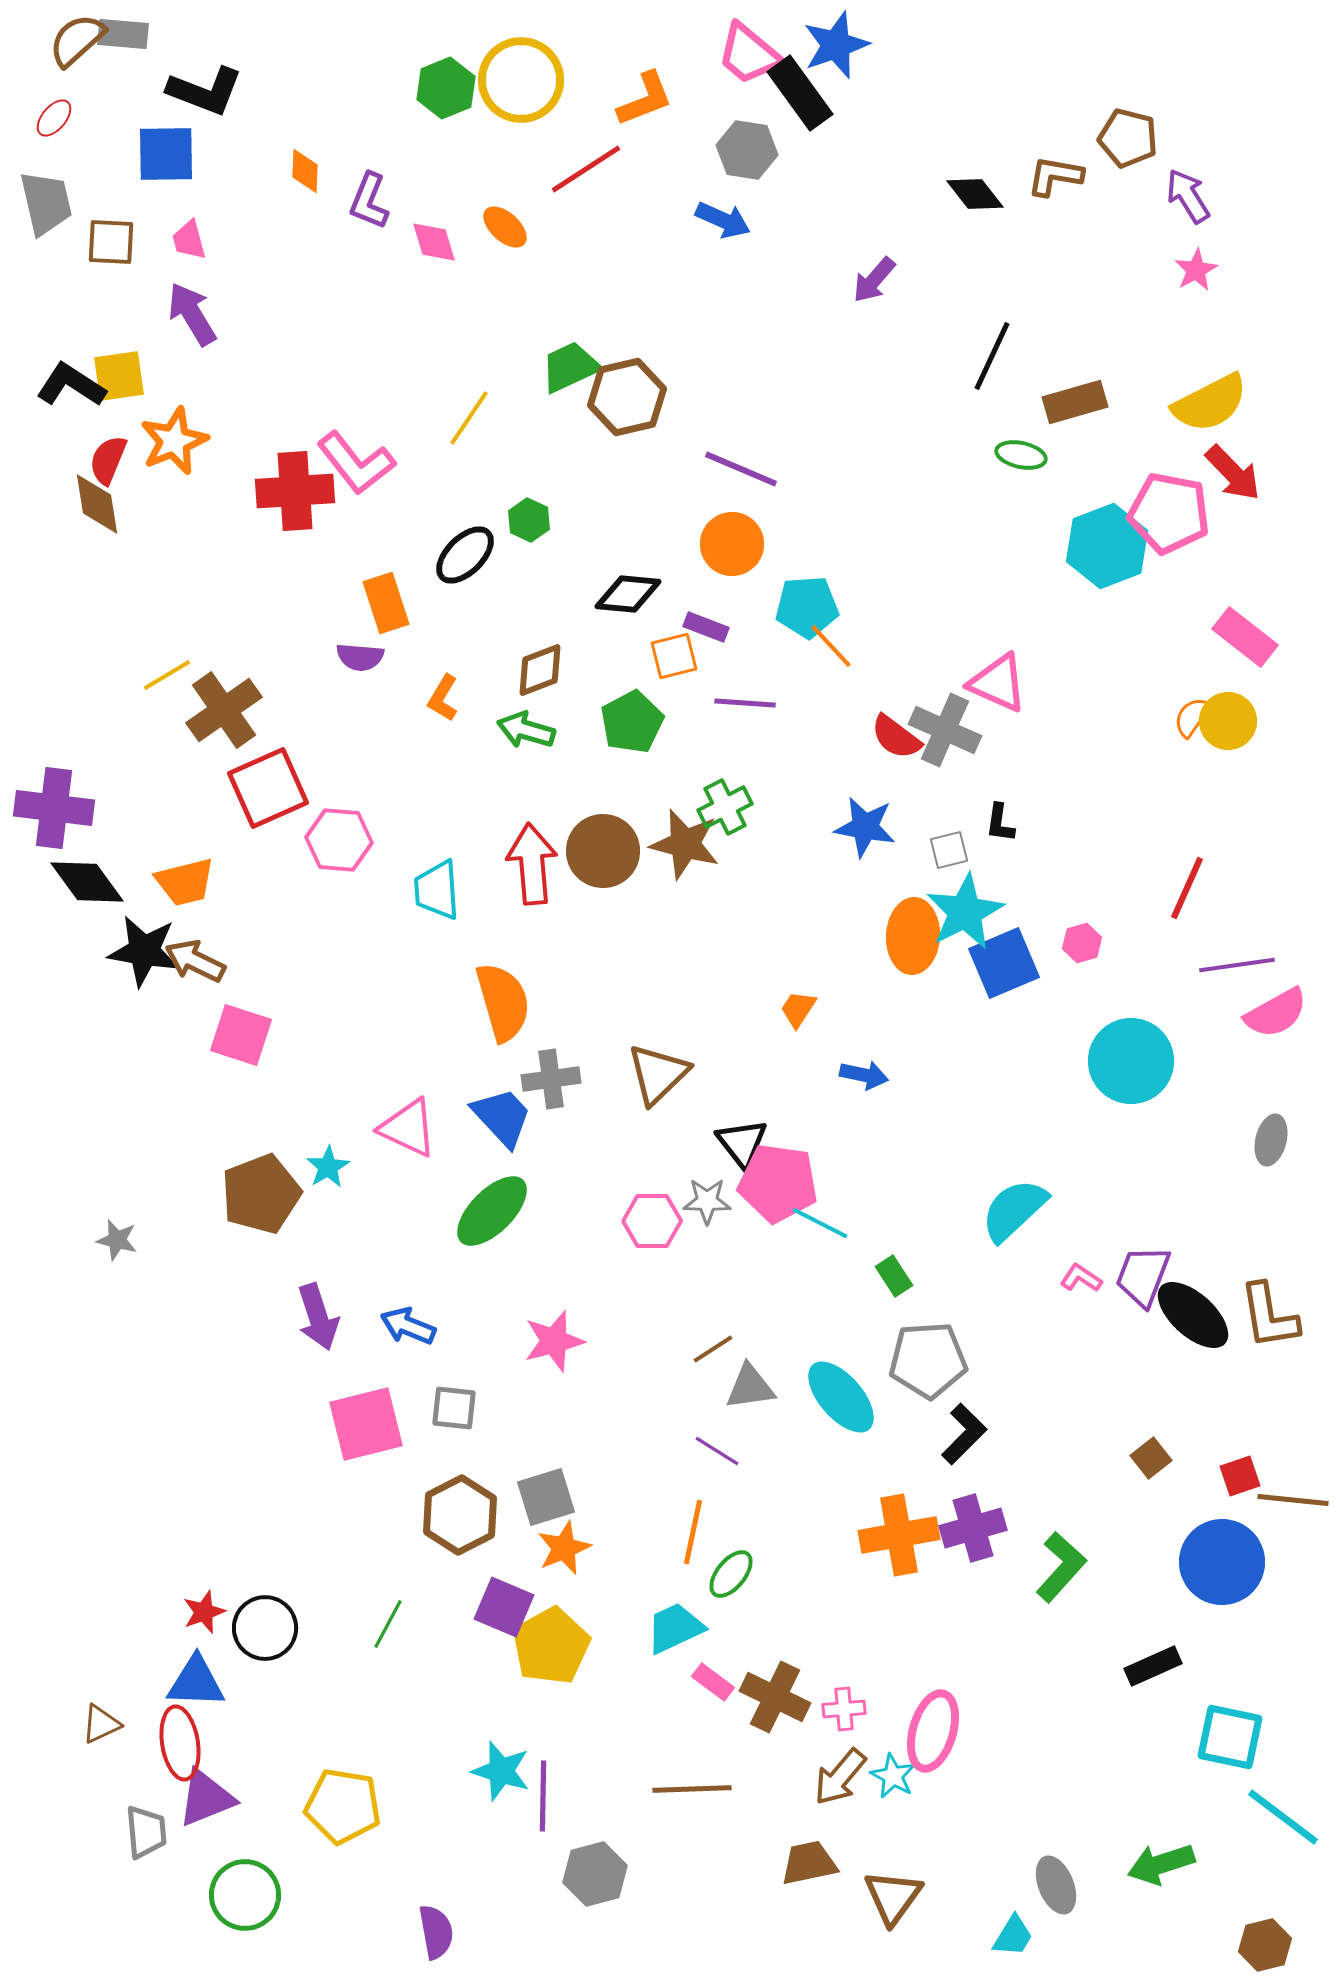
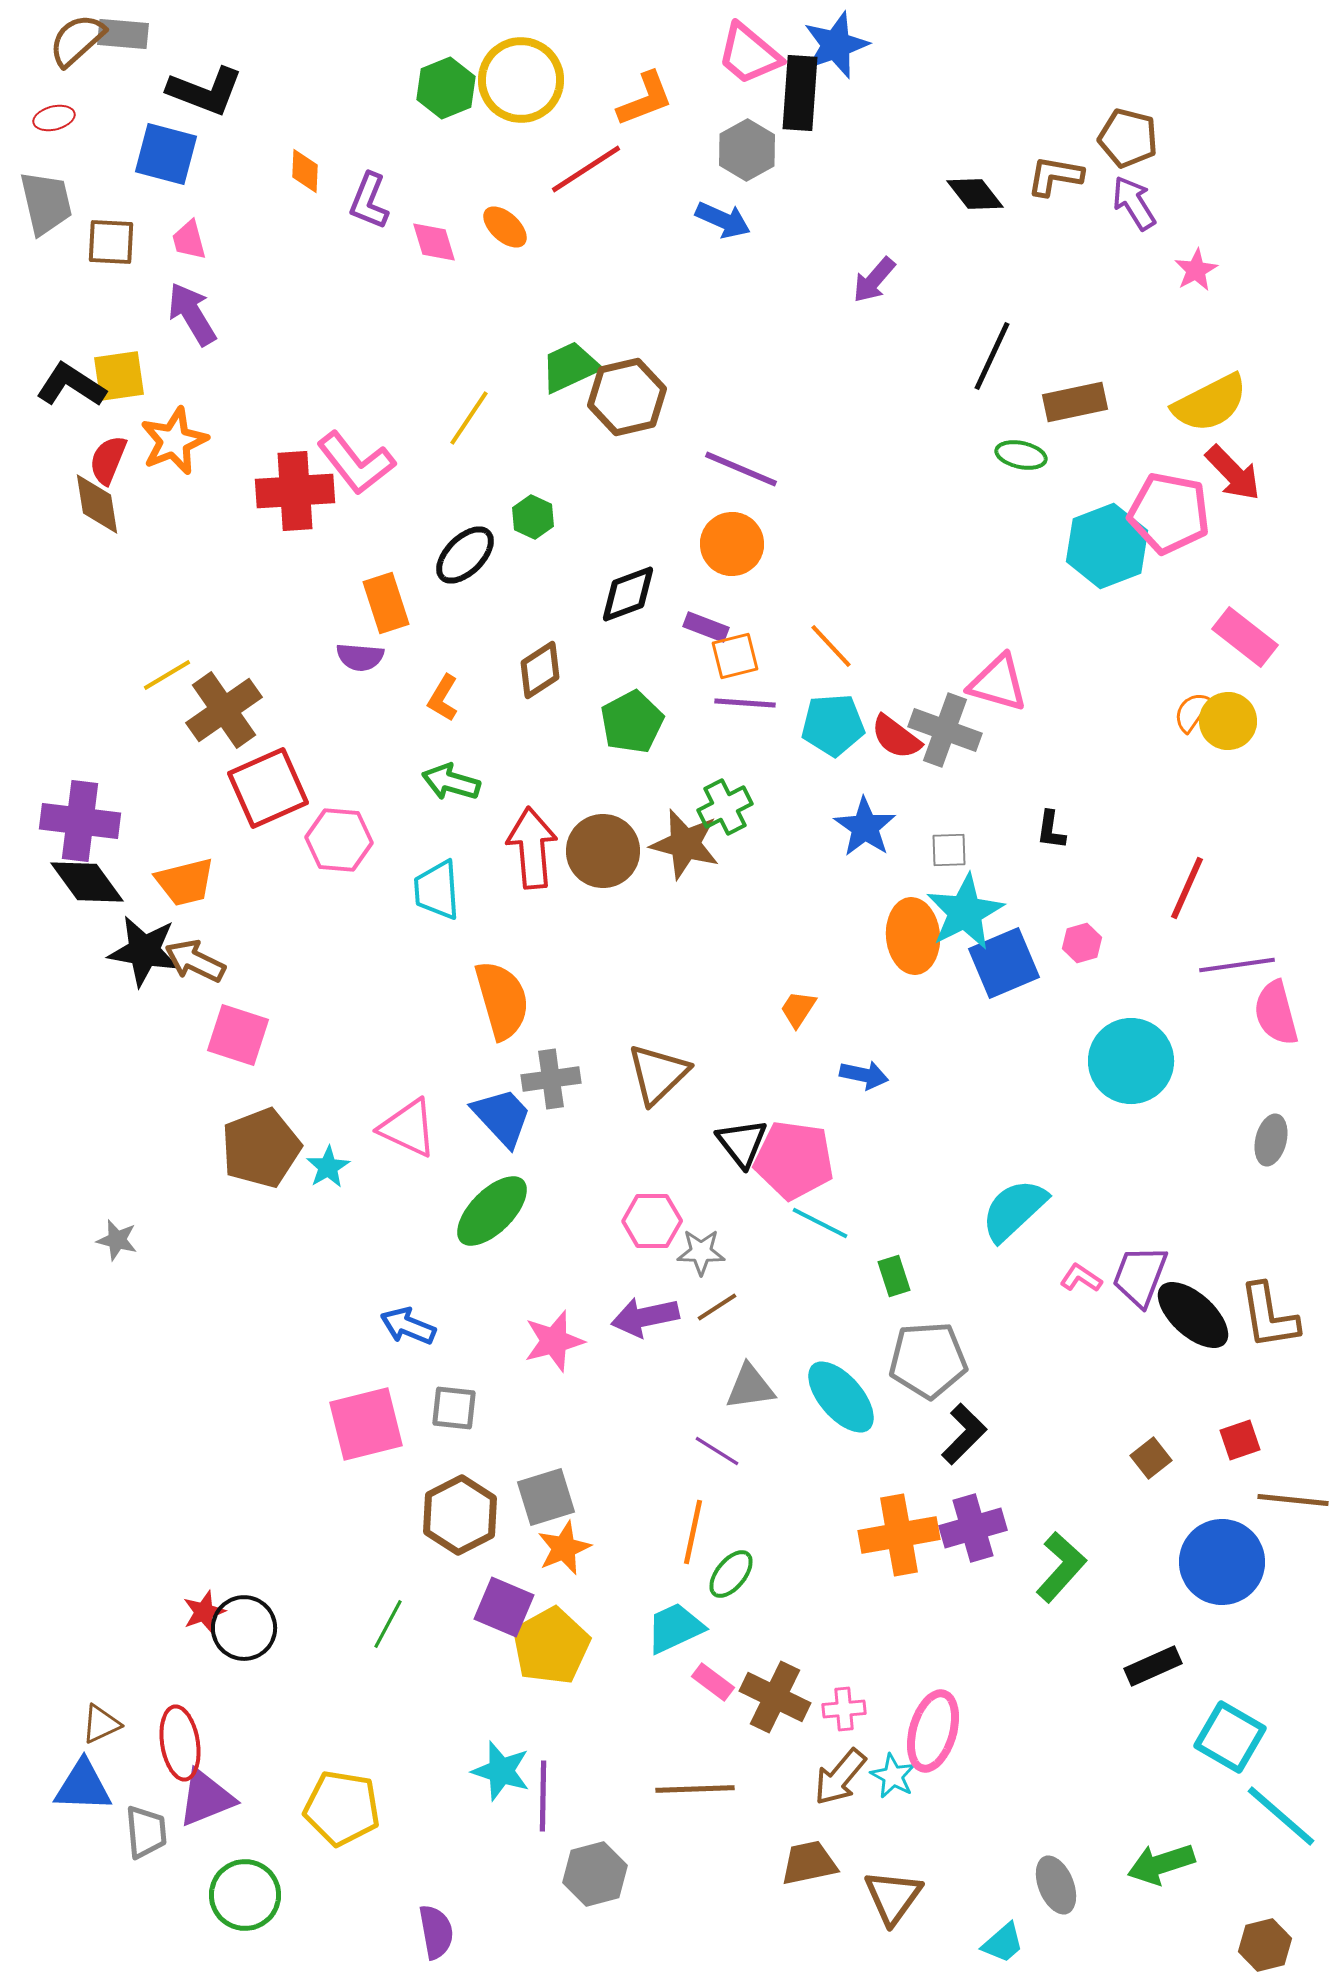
black rectangle at (800, 93): rotated 40 degrees clockwise
red ellipse at (54, 118): rotated 36 degrees clockwise
gray hexagon at (747, 150): rotated 22 degrees clockwise
blue square at (166, 154): rotated 16 degrees clockwise
purple arrow at (1188, 196): moved 54 px left, 7 px down
brown rectangle at (1075, 402): rotated 4 degrees clockwise
green hexagon at (529, 520): moved 4 px right, 3 px up
black diamond at (628, 594): rotated 26 degrees counterclockwise
cyan pentagon at (807, 607): moved 26 px right, 118 px down
orange square at (674, 656): moved 61 px right
brown diamond at (540, 670): rotated 12 degrees counterclockwise
pink triangle at (998, 683): rotated 8 degrees counterclockwise
orange semicircle at (1192, 717): moved 5 px up
green arrow at (526, 730): moved 75 px left, 52 px down
gray cross at (945, 730): rotated 4 degrees counterclockwise
purple cross at (54, 808): moved 26 px right, 13 px down
black L-shape at (1000, 823): moved 51 px right, 7 px down
blue star at (865, 827): rotated 24 degrees clockwise
gray square at (949, 850): rotated 12 degrees clockwise
red arrow at (532, 864): moved 16 px up
orange ellipse at (913, 936): rotated 8 degrees counterclockwise
orange semicircle at (503, 1002): moved 1 px left, 2 px up
pink semicircle at (1276, 1013): rotated 104 degrees clockwise
pink square at (241, 1035): moved 3 px left
pink pentagon at (778, 1183): moved 16 px right, 23 px up
brown pentagon at (261, 1194): moved 46 px up
gray star at (707, 1201): moved 6 px left, 51 px down
green rectangle at (894, 1276): rotated 15 degrees clockwise
purple trapezoid at (1143, 1276): moved 3 px left
purple arrow at (318, 1317): moved 327 px right; rotated 96 degrees clockwise
brown line at (713, 1349): moved 4 px right, 42 px up
red square at (1240, 1476): moved 36 px up
black circle at (265, 1628): moved 21 px left
blue triangle at (196, 1682): moved 113 px left, 104 px down
cyan square at (1230, 1737): rotated 18 degrees clockwise
brown line at (692, 1789): moved 3 px right
yellow pentagon at (343, 1806): moved 1 px left, 2 px down
cyan line at (1283, 1817): moved 2 px left, 1 px up; rotated 4 degrees clockwise
cyan trapezoid at (1013, 1936): moved 10 px left, 7 px down; rotated 18 degrees clockwise
